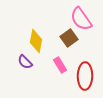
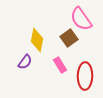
yellow diamond: moved 1 px right, 1 px up
purple semicircle: rotated 98 degrees counterclockwise
